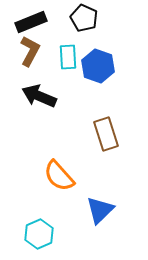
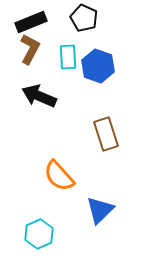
brown L-shape: moved 2 px up
